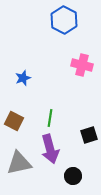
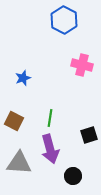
gray triangle: rotated 16 degrees clockwise
